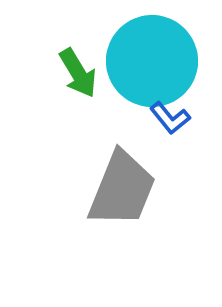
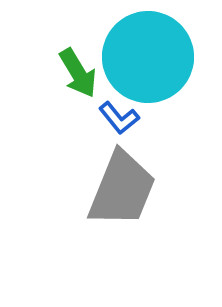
cyan circle: moved 4 px left, 4 px up
blue L-shape: moved 51 px left
